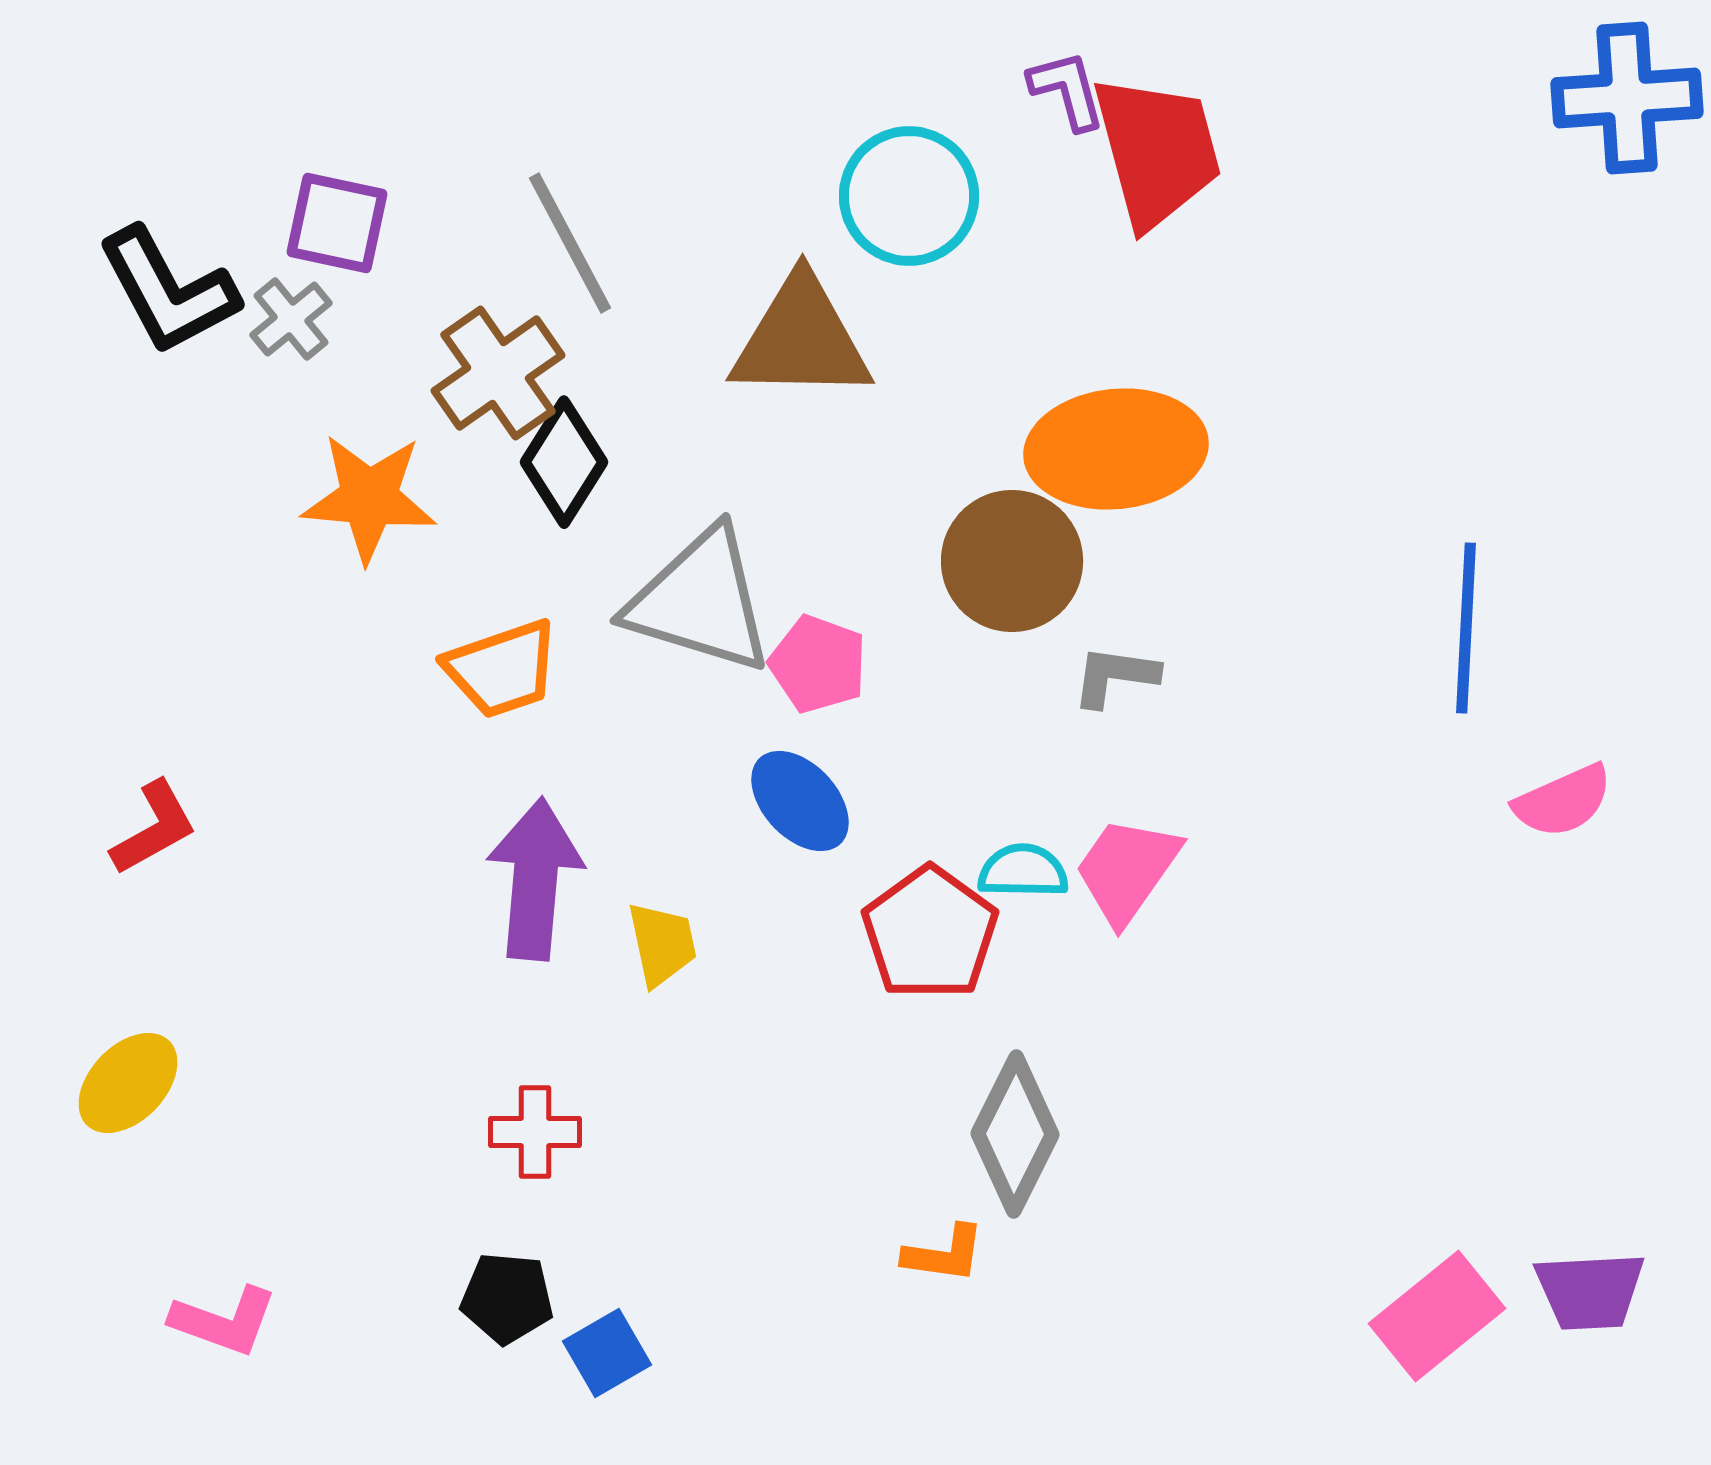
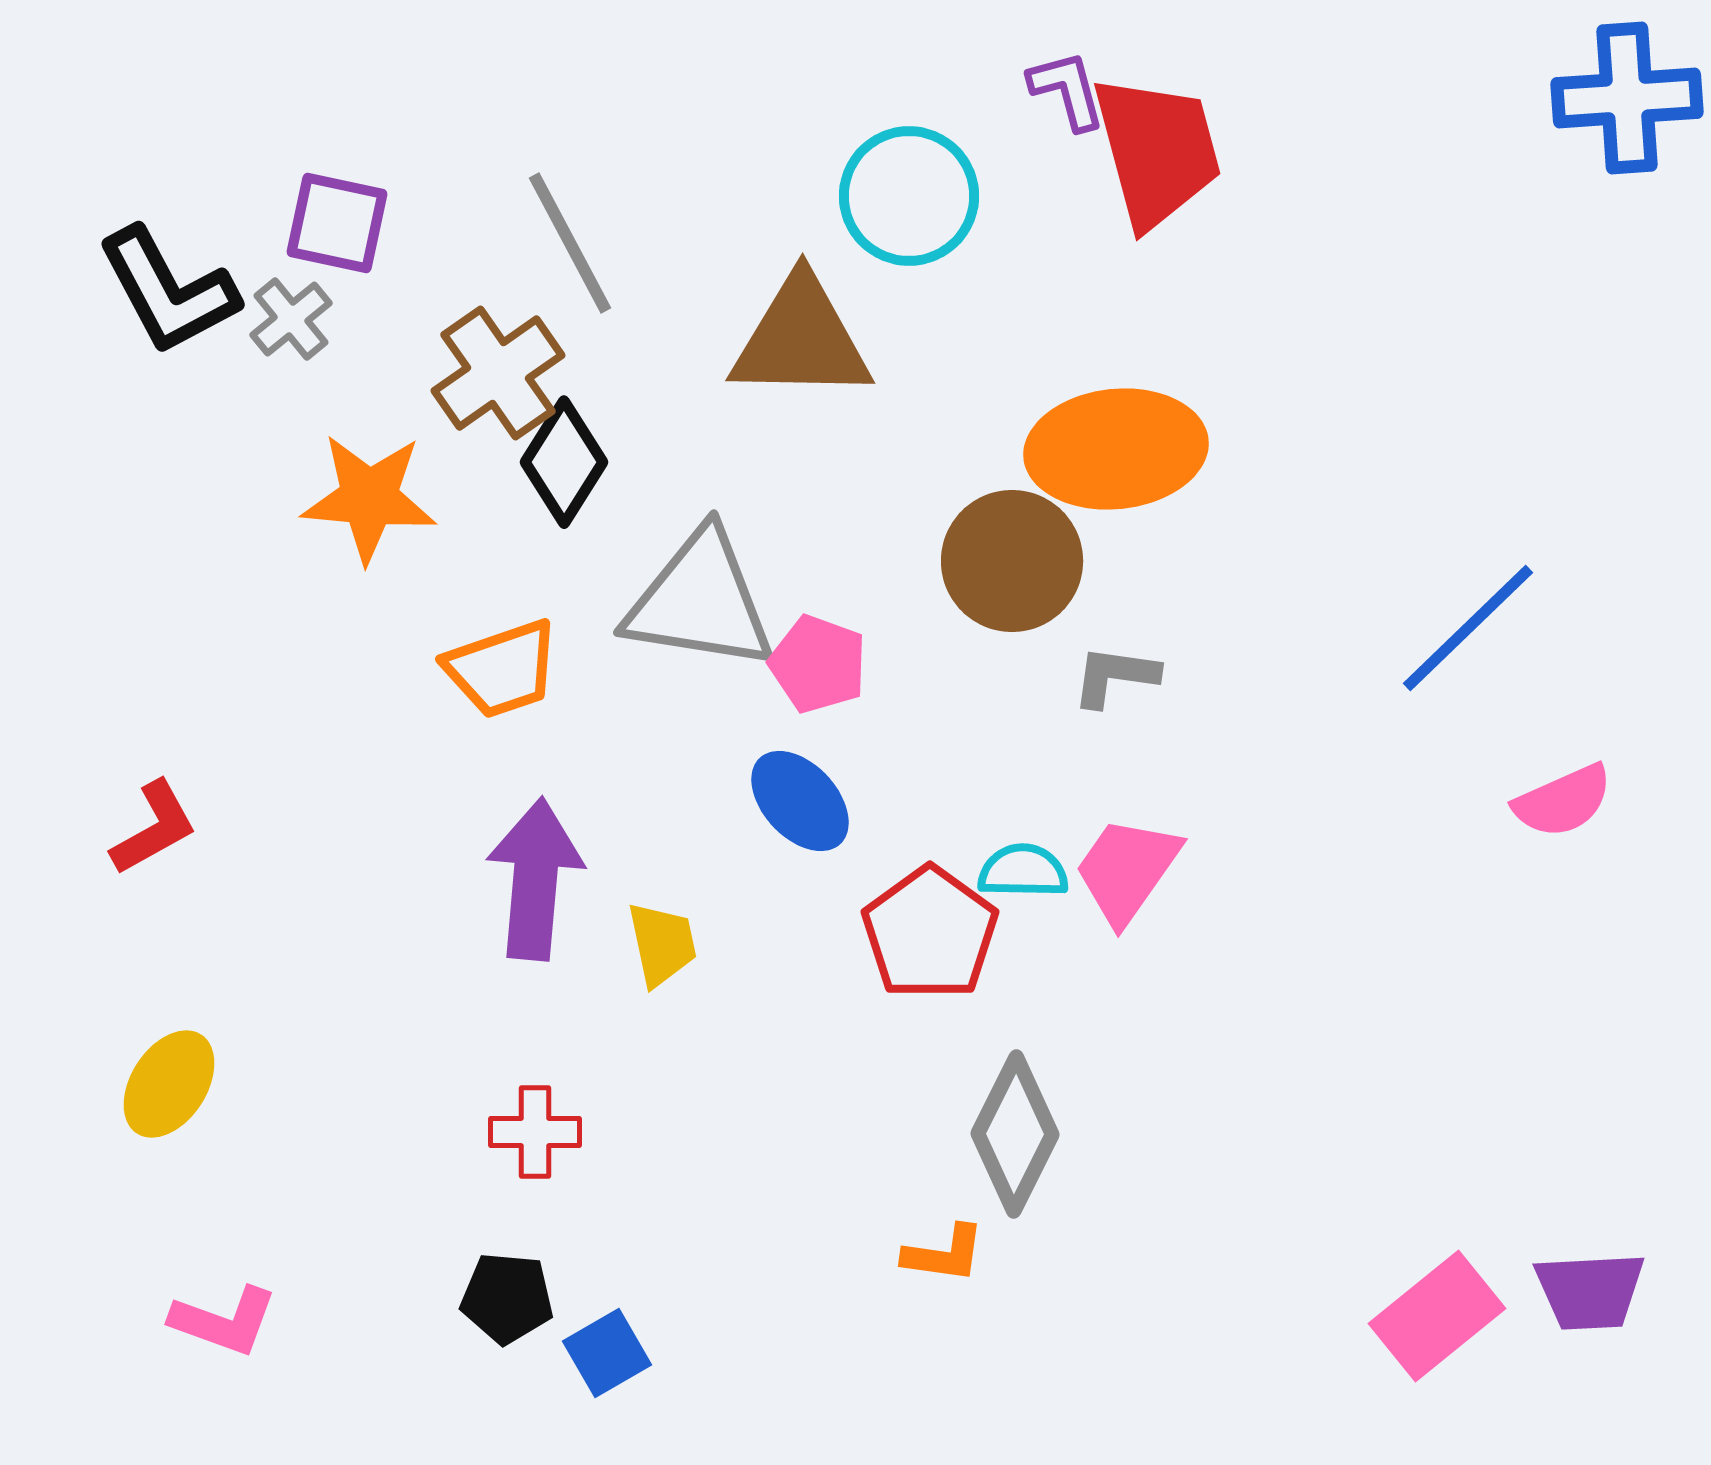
gray triangle: rotated 8 degrees counterclockwise
blue line: moved 2 px right; rotated 43 degrees clockwise
yellow ellipse: moved 41 px right, 1 px down; rotated 11 degrees counterclockwise
